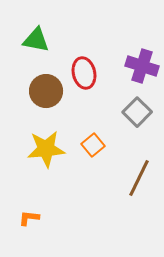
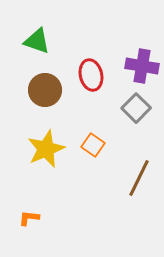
green triangle: moved 1 px right, 1 px down; rotated 8 degrees clockwise
purple cross: rotated 8 degrees counterclockwise
red ellipse: moved 7 px right, 2 px down
brown circle: moved 1 px left, 1 px up
gray square: moved 1 px left, 4 px up
orange square: rotated 15 degrees counterclockwise
yellow star: rotated 18 degrees counterclockwise
